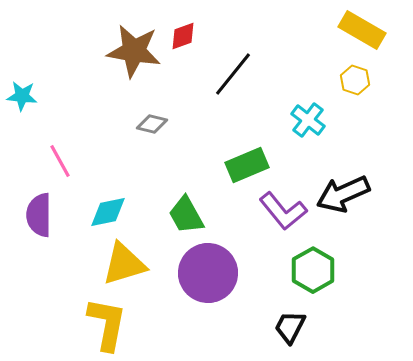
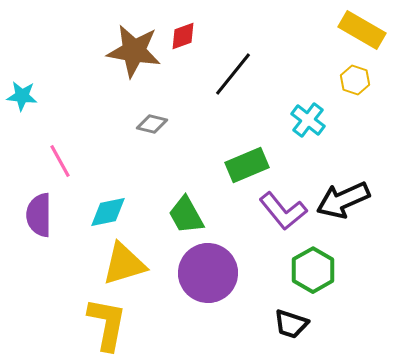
black arrow: moved 6 px down
black trapezoid: moved 1 px right, 3 px up; rotated 99 degrees counterclockwise
